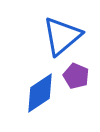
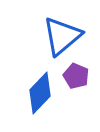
blue diamond: rotated 12 degrees counterclockwise
